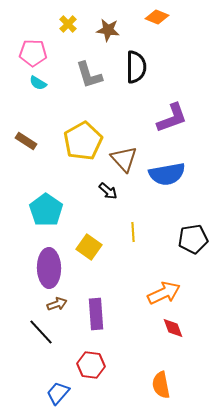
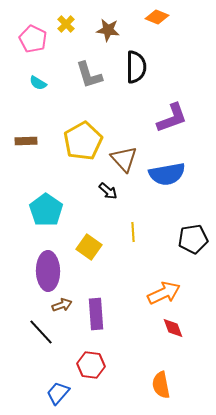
yellow cross: moved 2 px left
pink pentagon: moved 14 px up; rotated 24 degrees clockwise
brown rectangle: rotated 35 degrees counterclockwise
purple ellipse: moved 1 px left, 3 px down
brown arrow: moved 5 px right, 1 px down
